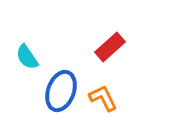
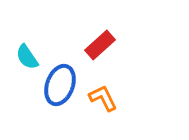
red rectangle: moved 10 px left, 2 px up
blue ellipse: moved 1 px left, 6 px up
